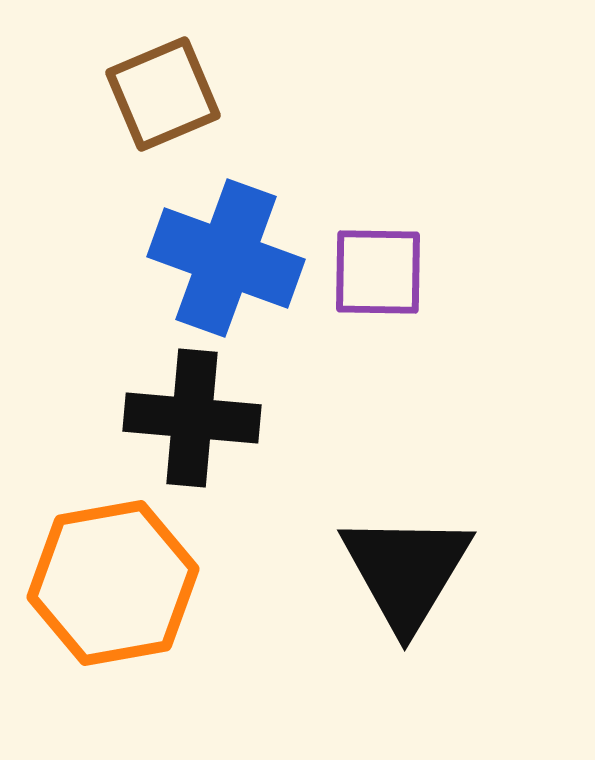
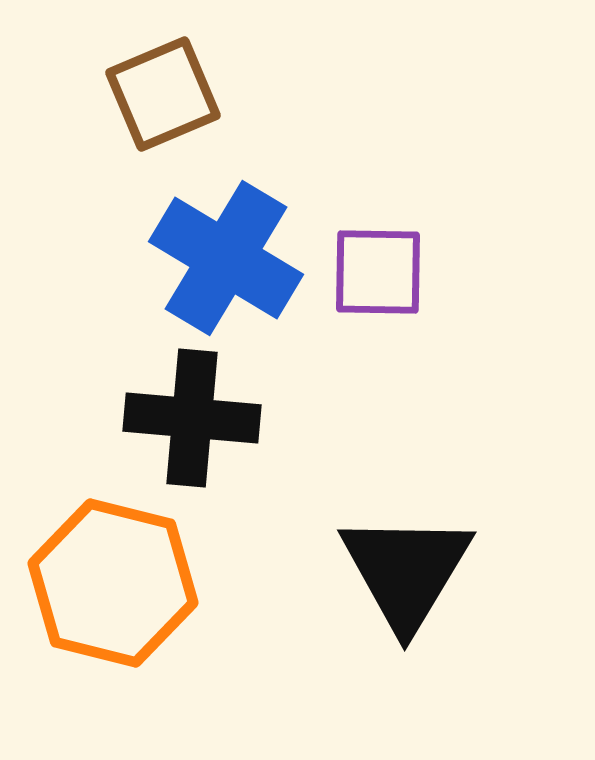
blue cross: rotated 11 degrees clockwise
orange hexagon: rotated 24 degrees clockwise
